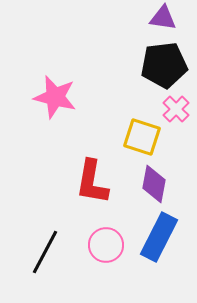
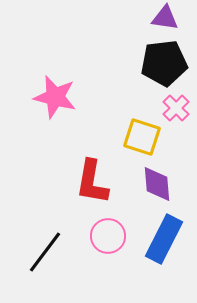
purple triangle: moved 2 px right
black pentagon: moved 2 px up
pink cross: moved 1 px up
purple diamond: moved 3 px right; rotated 15 degrees counterclockwise
blue rectangle: moved 5 px right, 2 px down
pink circle: moved 2 px right, 9 px up
black line: rotated 9 degrees clockwise
